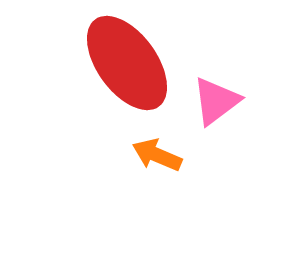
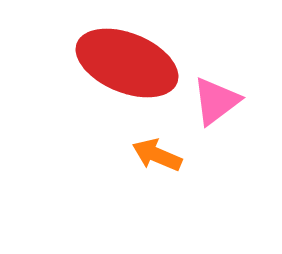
red ellipse: rotated 32 degrees counterclockwise
